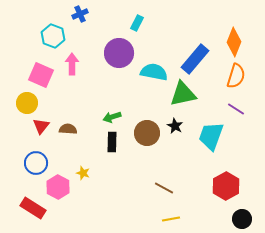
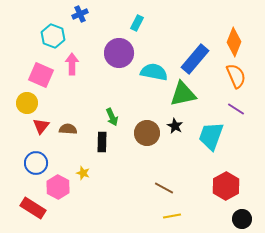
orange semicircle: rotated 40 degrees counterclockwise
green arrow: rotated 96 degrees counterclockwise
black rectangle: moved 10 px left
yellow line: moved 1 px right, 3 px up
